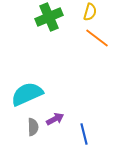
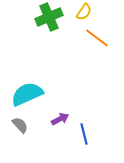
yellow semicircle: moved 6 px left; rotated 18 degrees clockwise
purple arrow: moved 5 px right
gray semicircle: moved 13 px left, 2 px up; rotated 42 degrees counterclockwise
